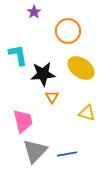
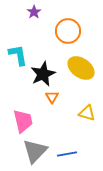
black star: rotated 20 degrees counterclockwise
